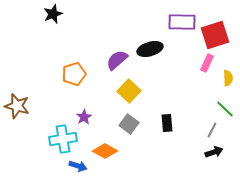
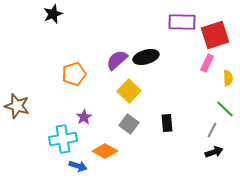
black ellipse: moved 4 px left, 8 px down
